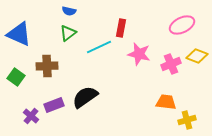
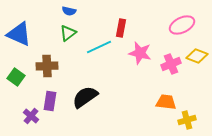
pink star: moved 1 px right, 1 px up
purple rectangle: moved 4 px left, 4 px up; rotated 60 degrees counterclockwise
